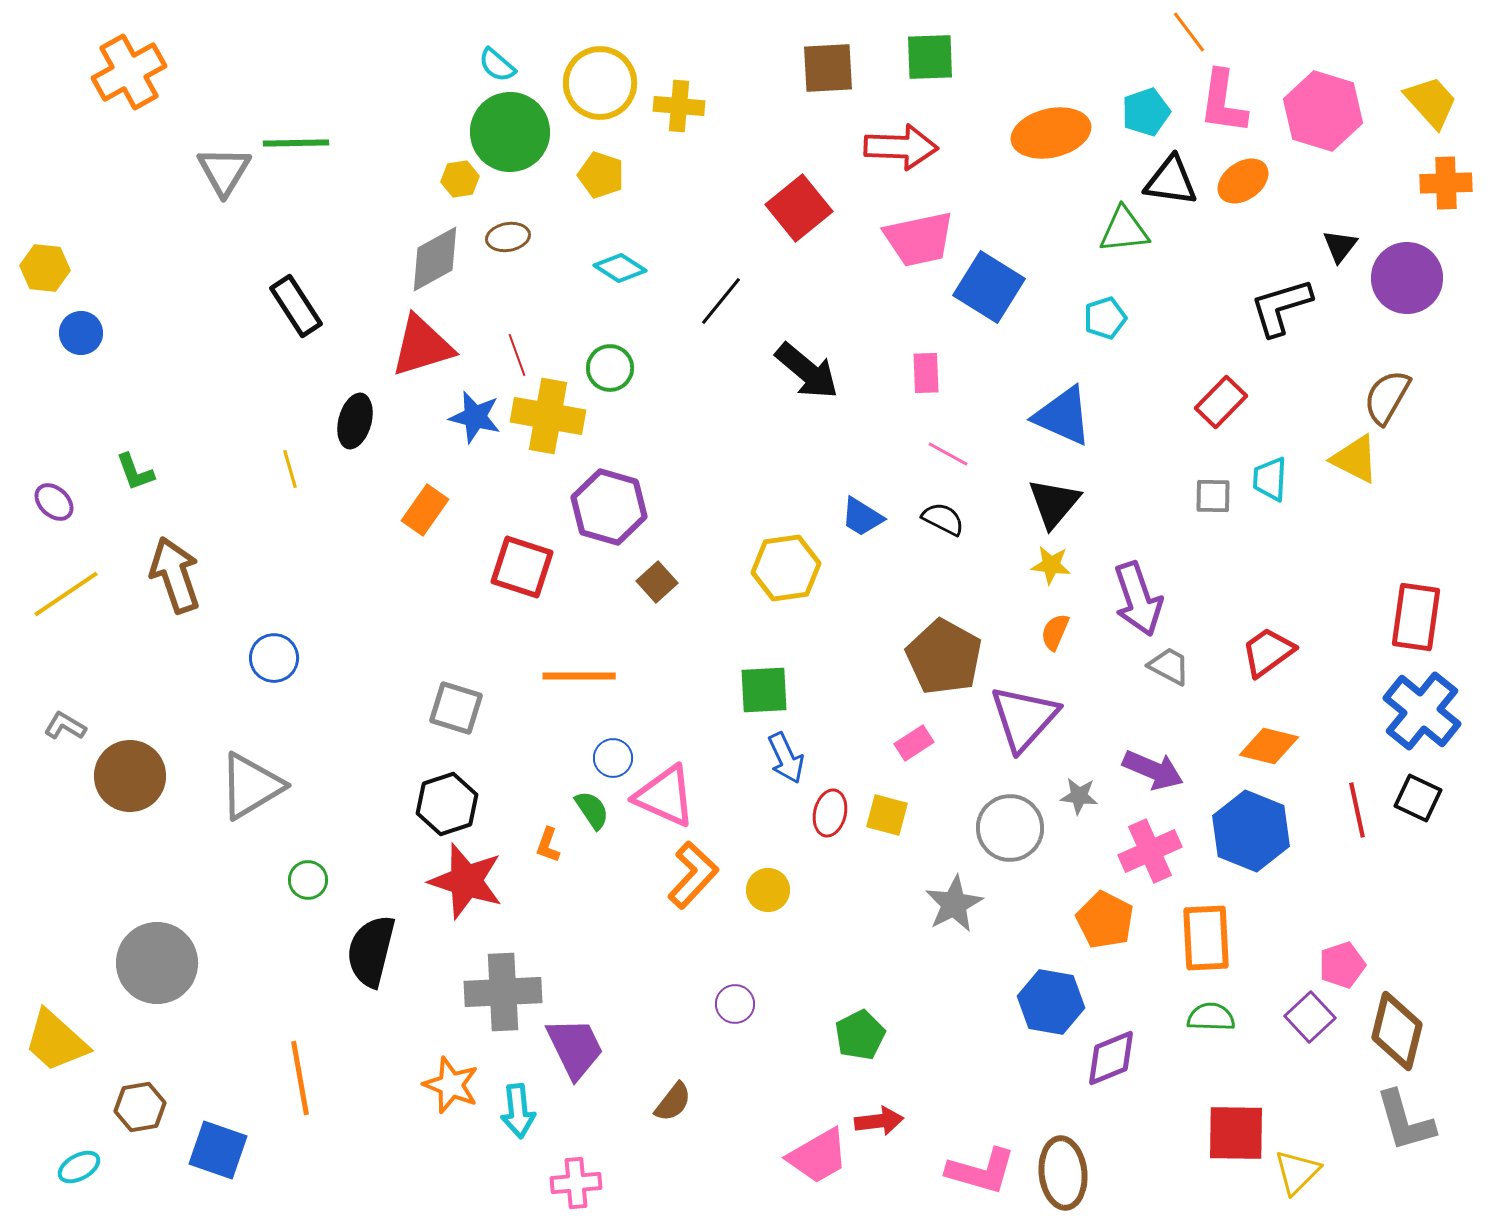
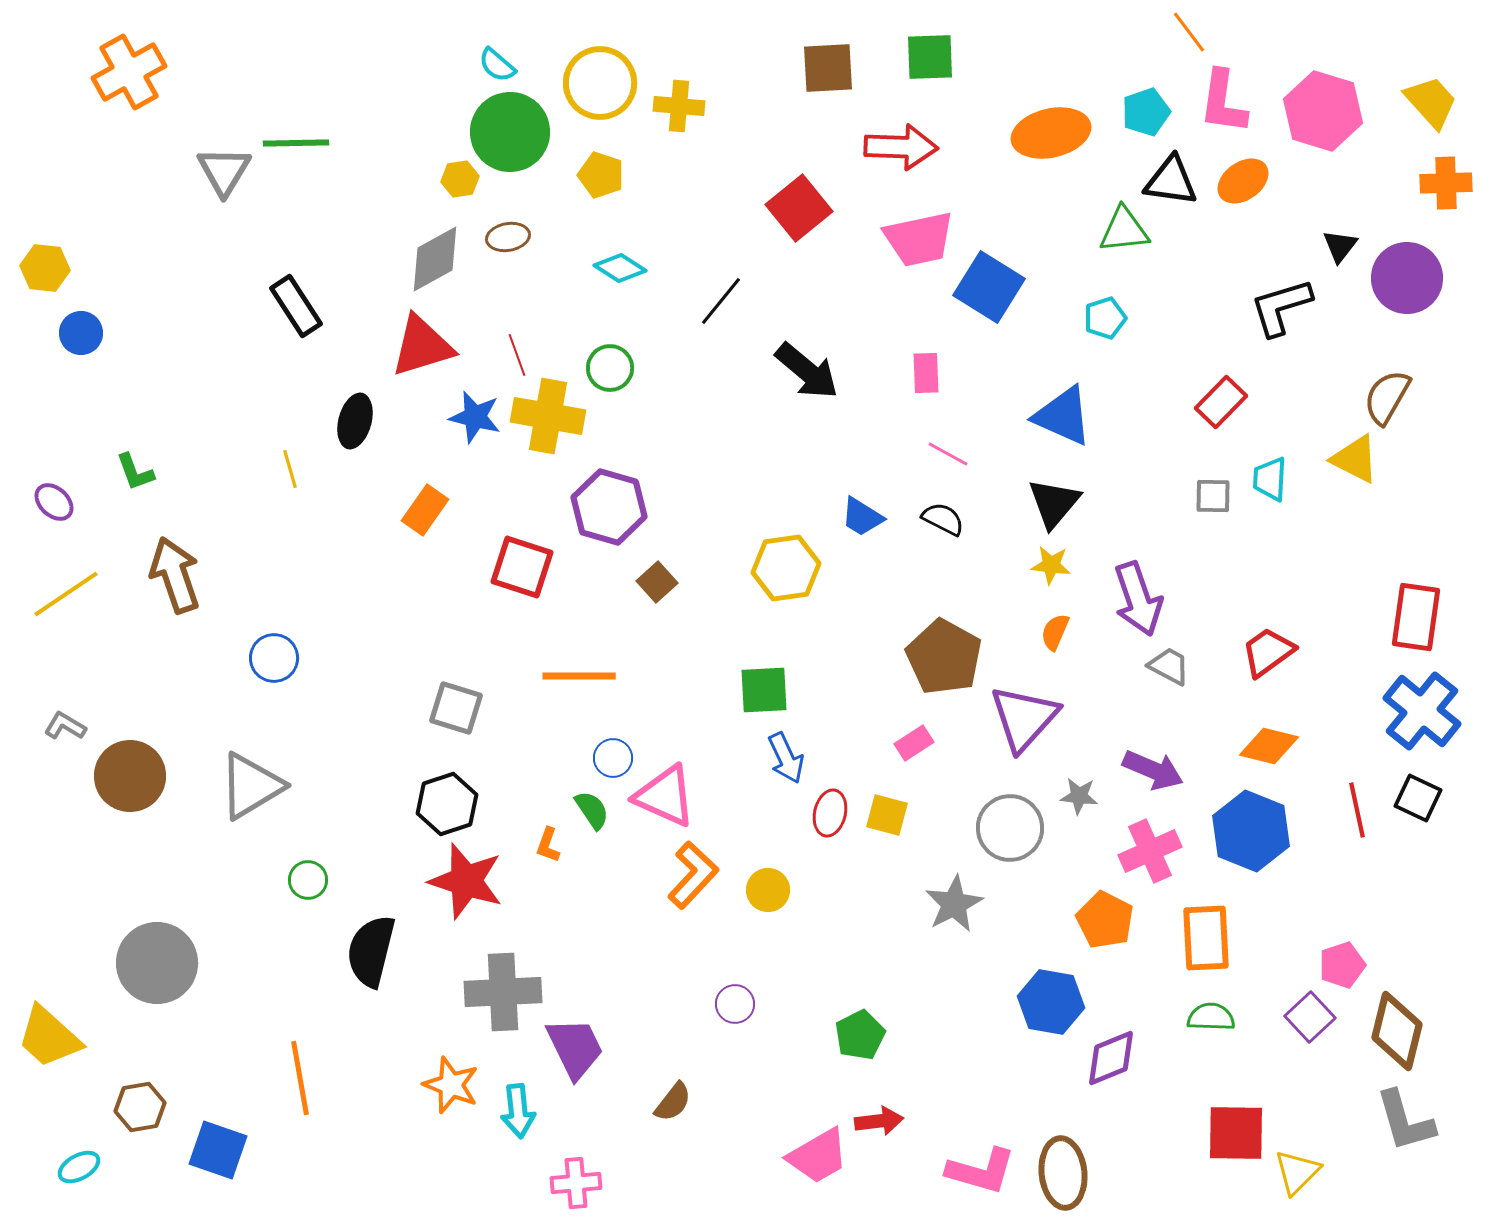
yellow trapezoid at (56, 1041): moved 7 px left, 4 px up
